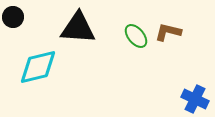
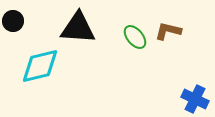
black circle: moved 4 px down
brown L-shape: moved 1 px up
green ellipse: moved 1 px left, 1 px down
cyan diamond: moved 2 px right, 1 px up
